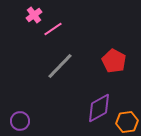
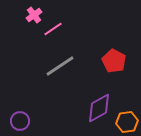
gray line: rotated 12 degrees clockwise
